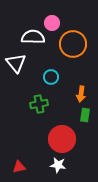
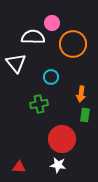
red triangle: rotated 16 degrees clockwise
